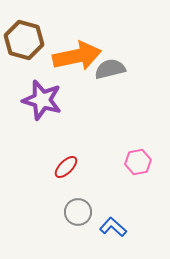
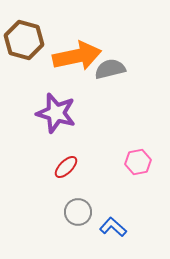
purple star: moved 14 px right, 13 px down
